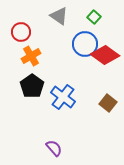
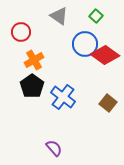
green square: moved 2 px right, 1 px up
orange cross: moved 3 px right, 4 px down
